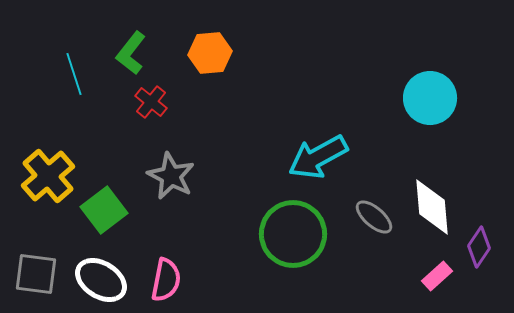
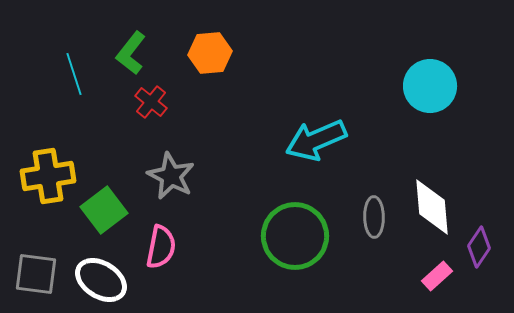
cyan circle: moved 12 px up
cyan arrow: moved 2 px left, 17 px up; rotated 6 degrees clockwise
yellow cross: rotated 32 degrees clockwise
gray ellipse: rotated 48 degrees clockwise
green circle: moved 2 px right, 2 px down
pink semicircle: moved 5 px left, 33 px up
